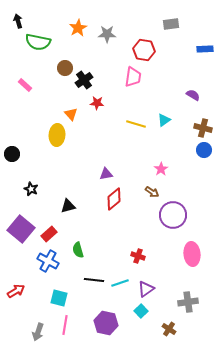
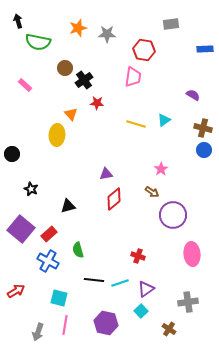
orange star at (78, 28): rotated 12 degrees clockwise
